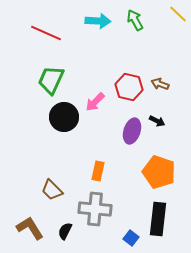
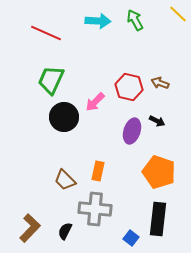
brown arrow: moved 1 px up
brown trapezoid: moved 13 px right, 10 px up
brown L-shape: rotated 76 degrees clockwise
